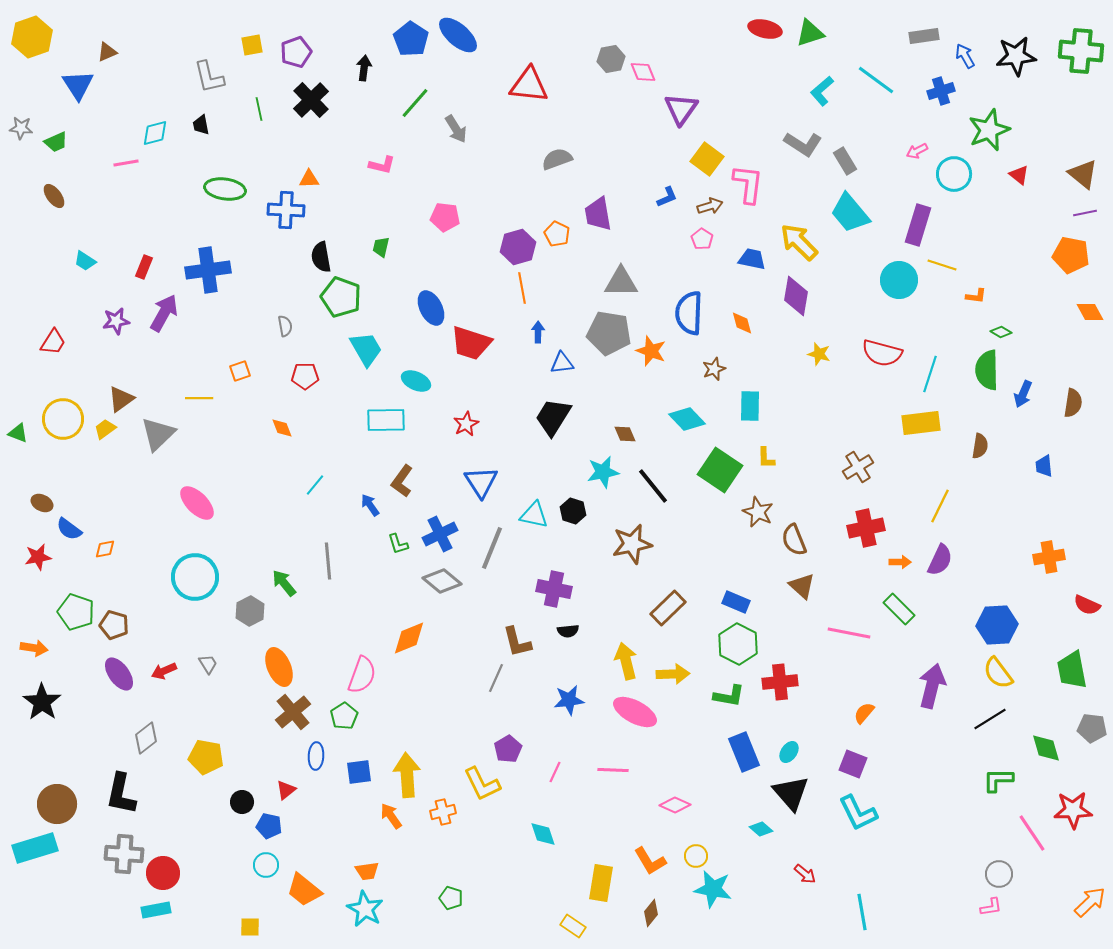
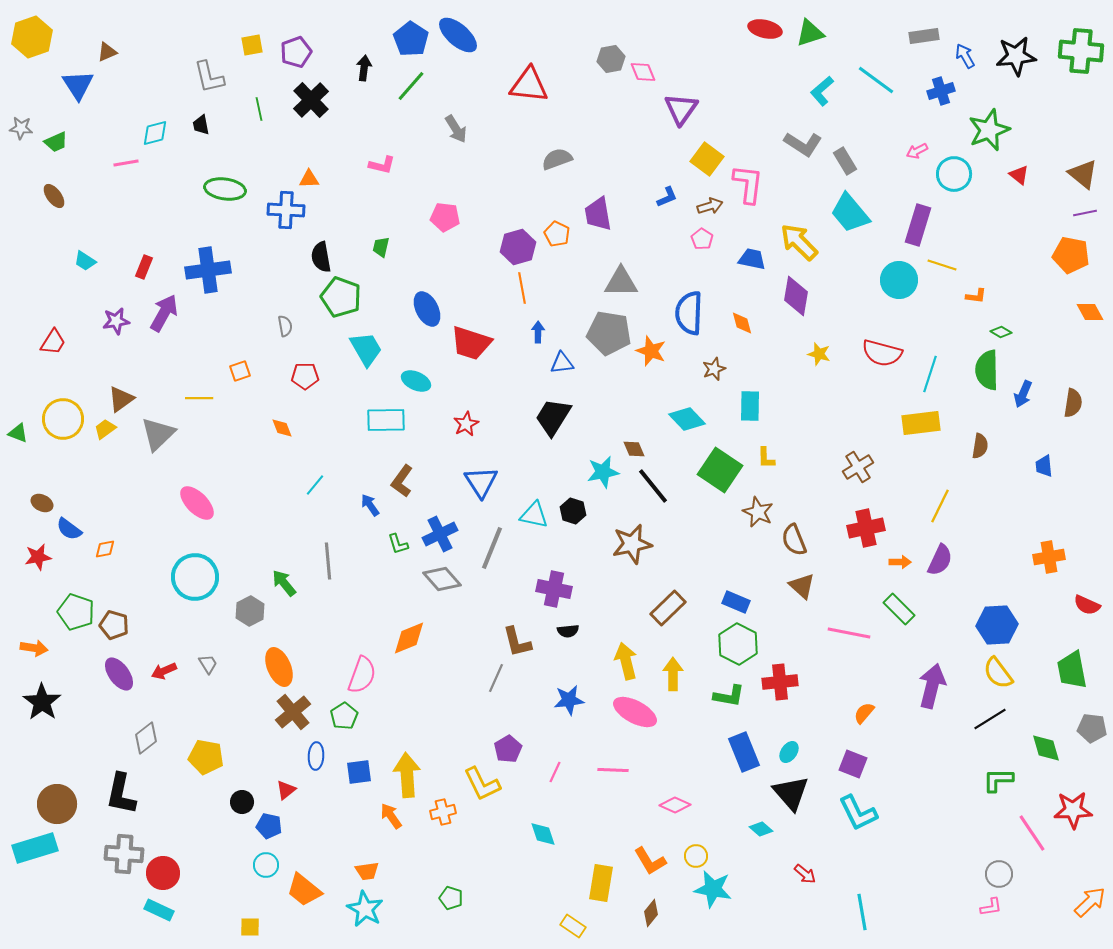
green line at (415, 103): moved 4 px left, 17 px up
blue ellipse at (431, 308): moved 4 px left, 1 px down
brown diamond at (625, 434): moved 9 px right, 15 px down
gray diamond at (442, 581): moved 2 px up; rotated 9 degrees clockwise
yellow arrow at (673, 674): rotated 88 degrees counterclockwise
cyan rectangle at (156, 910): moved 3 px right; rotated 36 degrees clockwise
